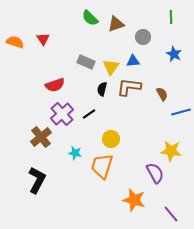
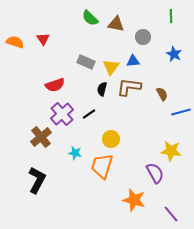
green line: moved 1 px up
brown triangle: rotated 30 degrees clockwise
